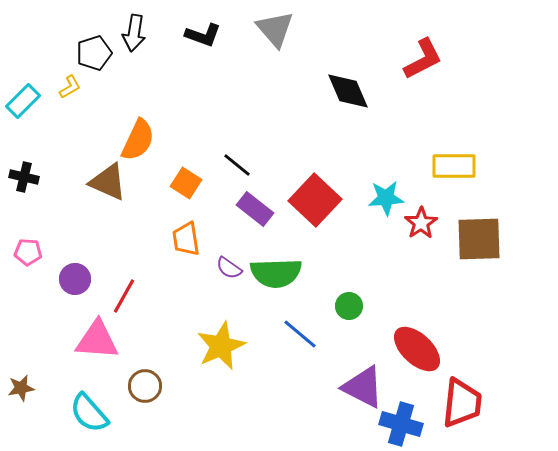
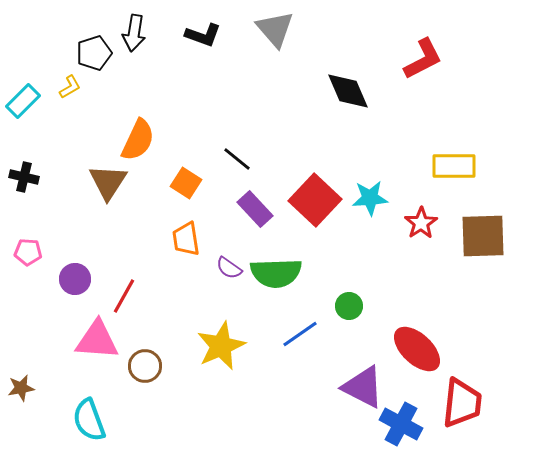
black line: moved 6 px up
brown triangle: rotated 39 degrees clockwise
cyan star: moved 16 px left
purple rectangle: rotated 9 degrees clockwise
brown square: moved 4 px right, 3 px up
blue line: rotated 75 degrees counterclockwise
brown circle: moved 20 px up
cyan semicircle: moved 7 px down; rotated 21 degrees clockwise
blue cross: rotated 12 degrees clockwise
